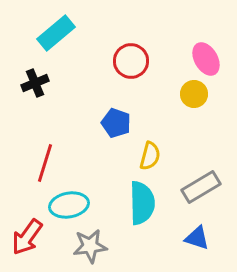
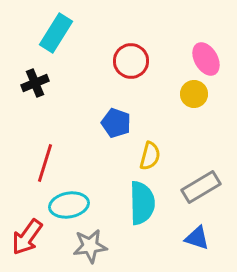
cyan rectangle: rotated 18 degrees counterclockwise
